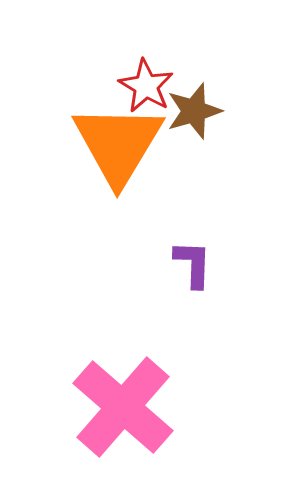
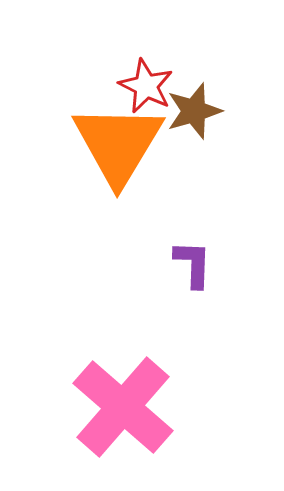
red star: rotated 4 degrees counterclockwise
